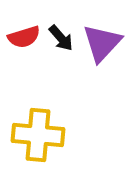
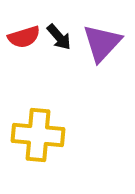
black arrow: moved 2 px left, 1 px up
